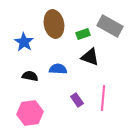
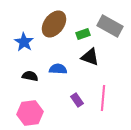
brown ellipse: rotated 48 degrees clockwise
